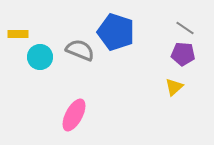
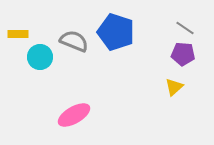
gray semicircle: moved 6 px left, 9 px up
pink ellipse: rotated 32 degrees clockwise
